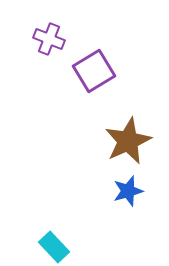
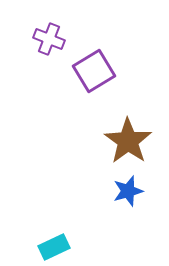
brown star: rotated 12 degrees counterclockwise
cyan rectangle: rotated 72 degrees counterclockwise
